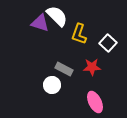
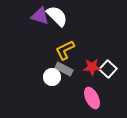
purple triangle: moved 7 px up
yellow L-shape: moved 14 px left, 16 px down; rotated 45 degrees clockwise
white square: moved 26 px down
white circle: moved 8 px up
pink ellipse: moved 3 px left, 4 px up
